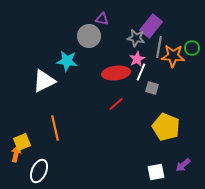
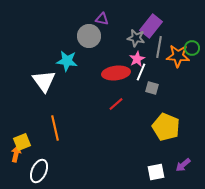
orange star: moved 5 px right
white triangle: rotated 40 degrees counterclockwise
